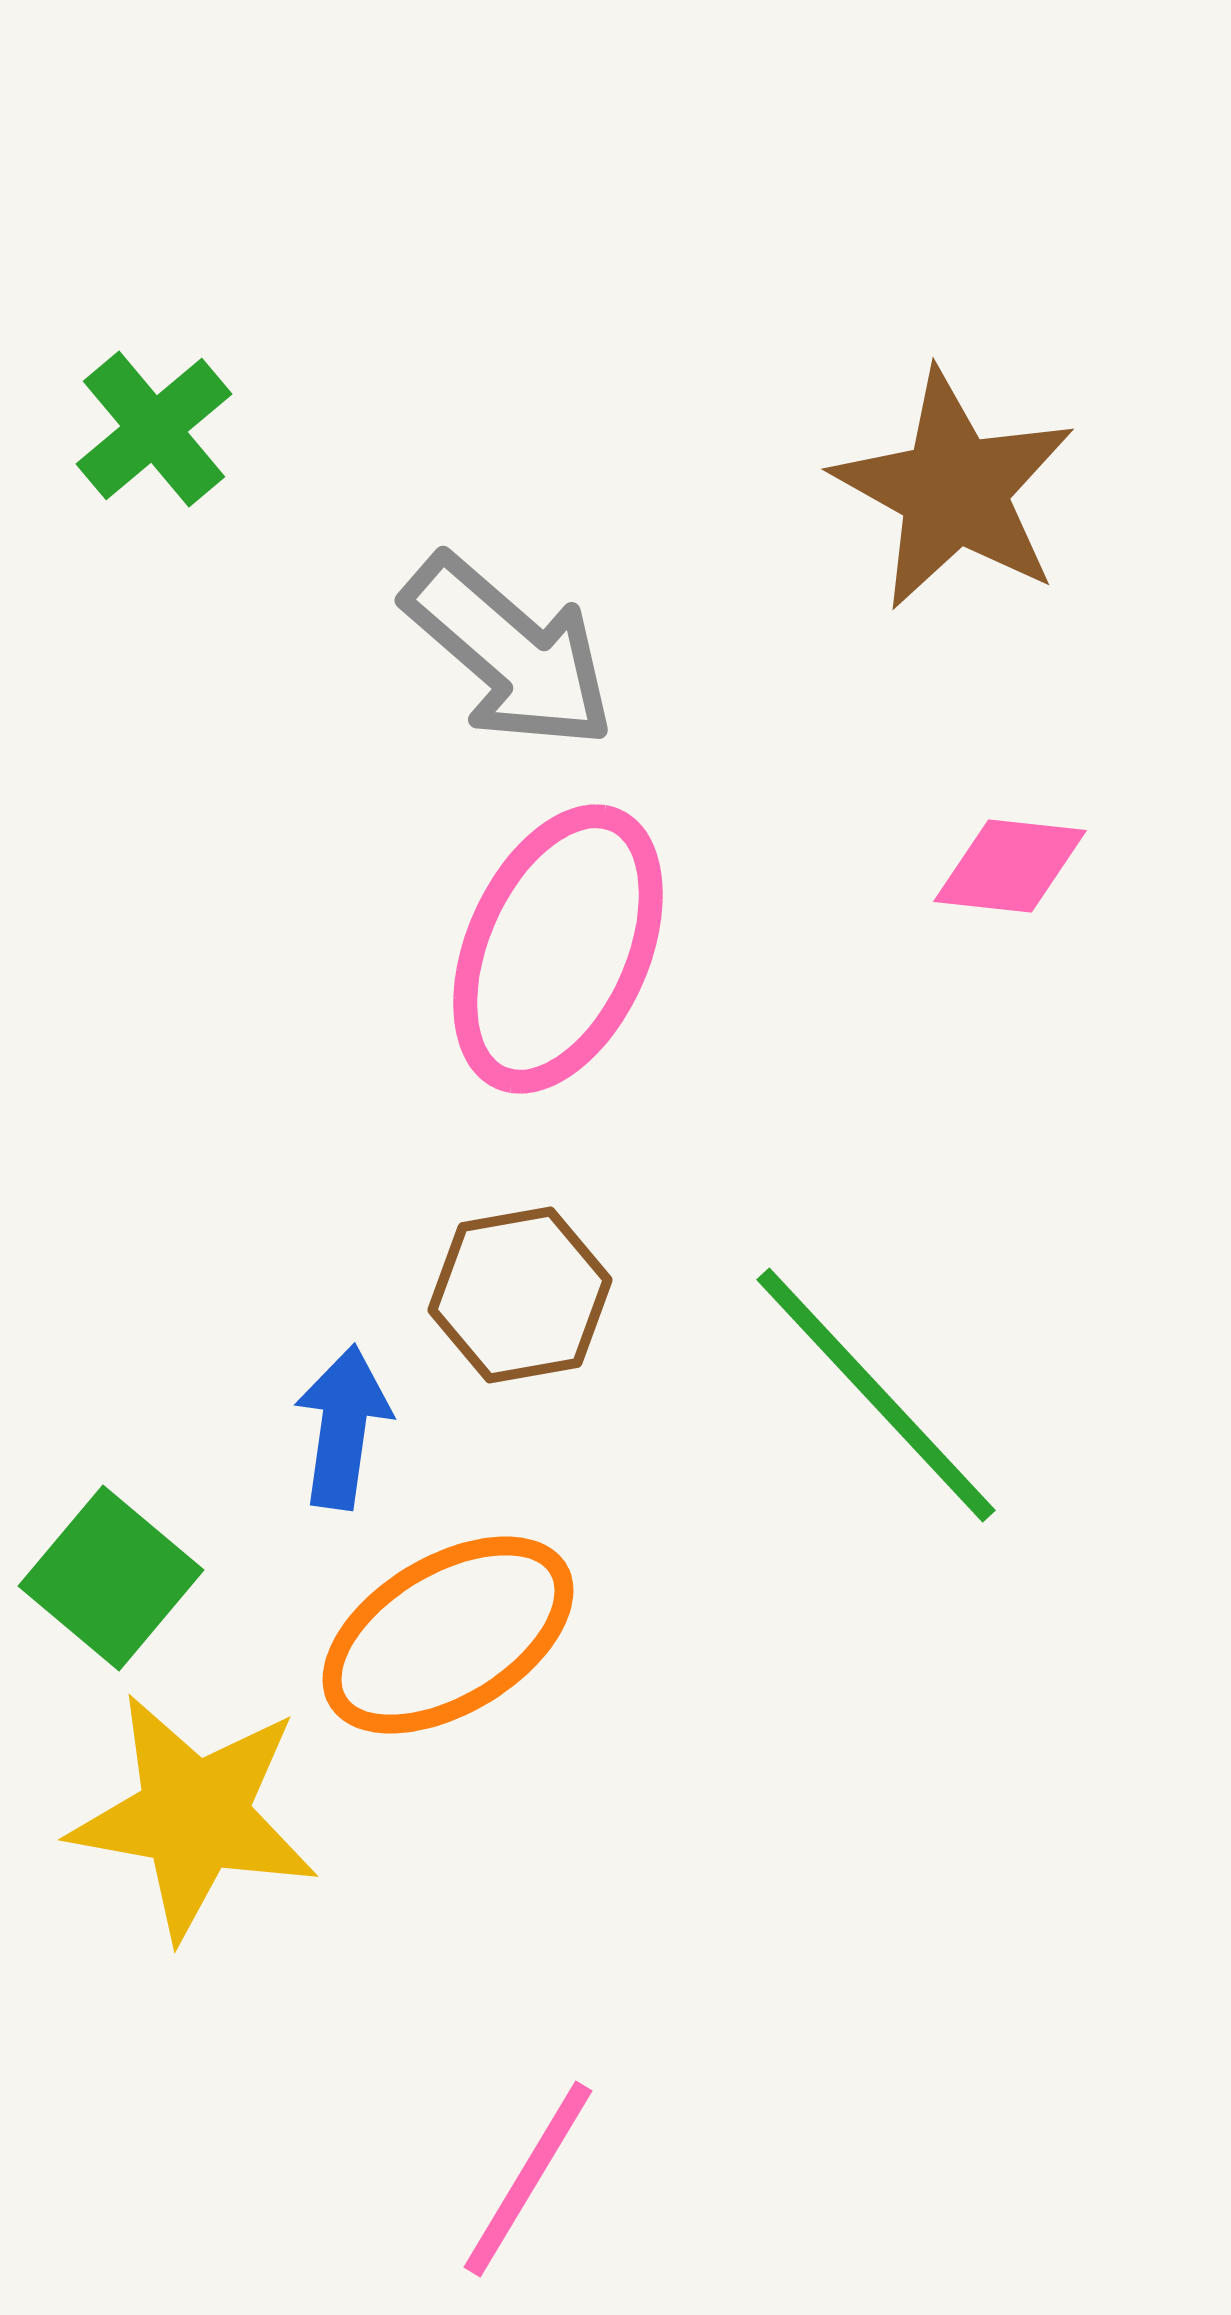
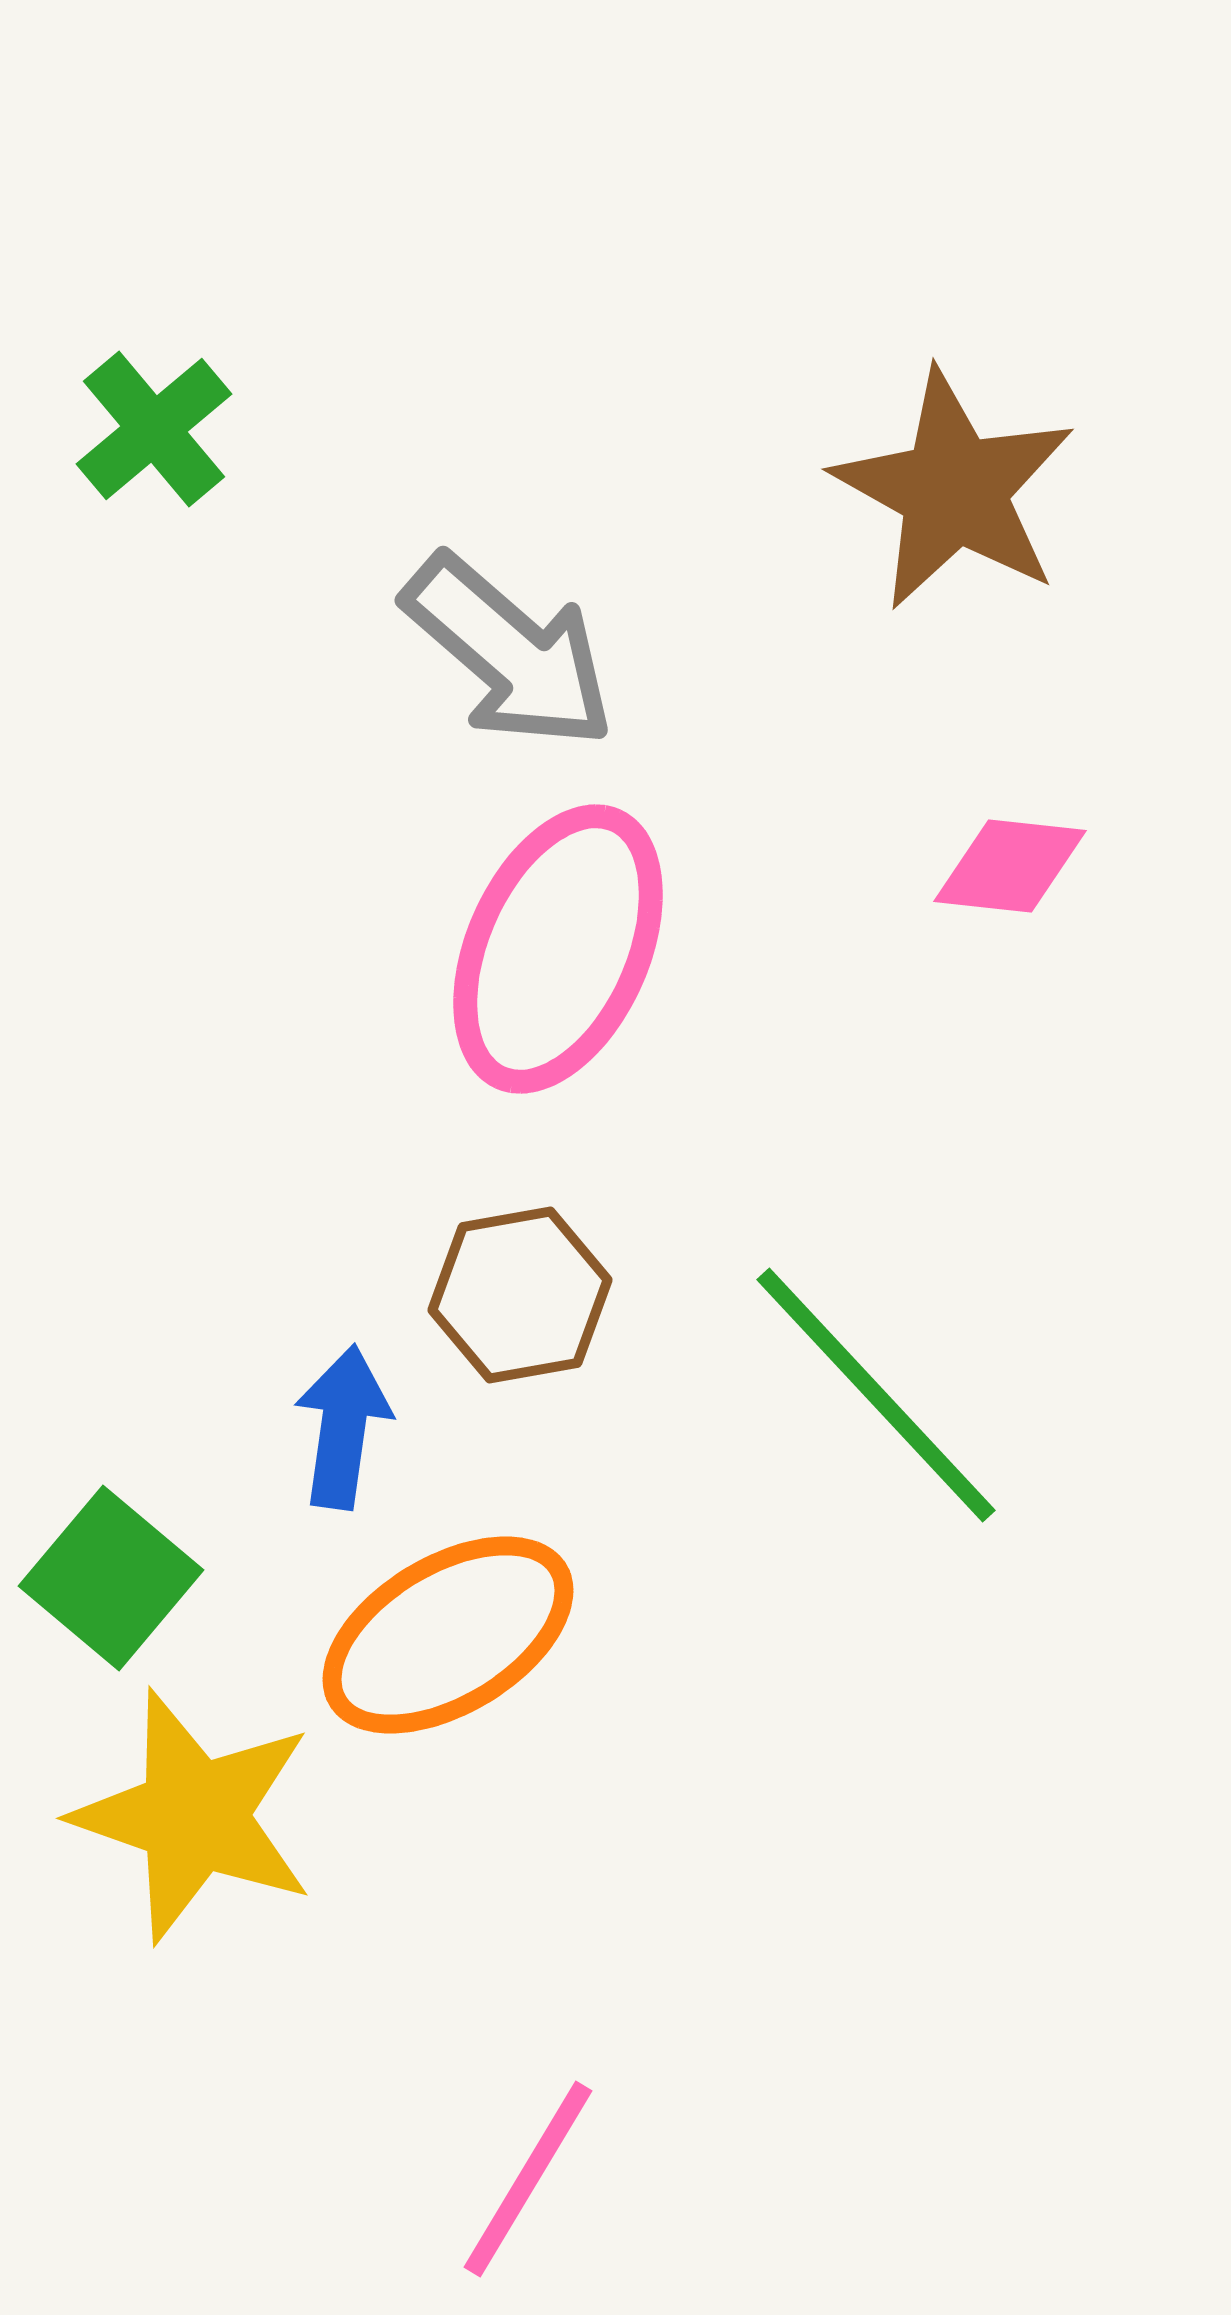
yellow star: rotated 9 degrees clockwise
